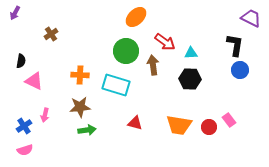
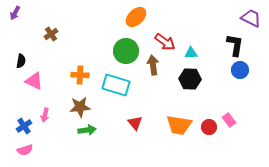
red triangle: rotated 35 degrees clockwise
